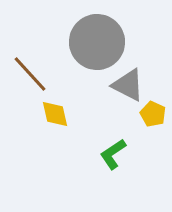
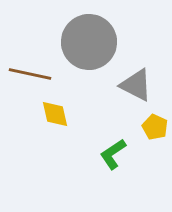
gray circle: moved 8 px left
brown line: rotated 36 degrees counterclockwise
gray triangle: moved 8 px right
yellow pentagon: moved 2 px right, 13 px down
